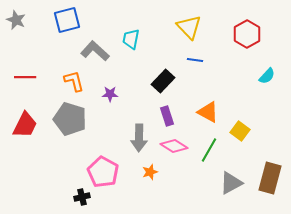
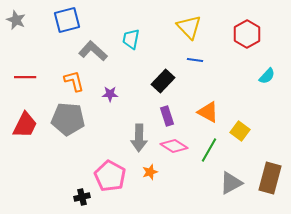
gray L-shape: moved 2 px left
gray pentagon: moved 2 px left; rotated 12 degrees counterclockwise
pink pentagon: moved 7 px right, 4 px down
